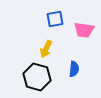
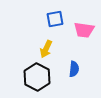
black hexagon: rotated 12 degrees clockwise
